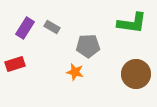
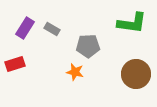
gray rectangle: moved 2 px down
